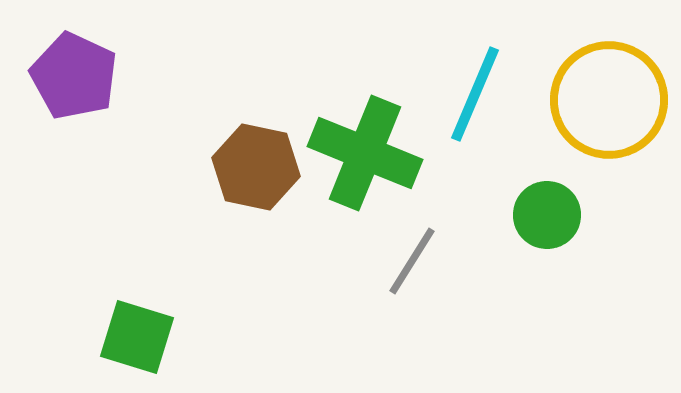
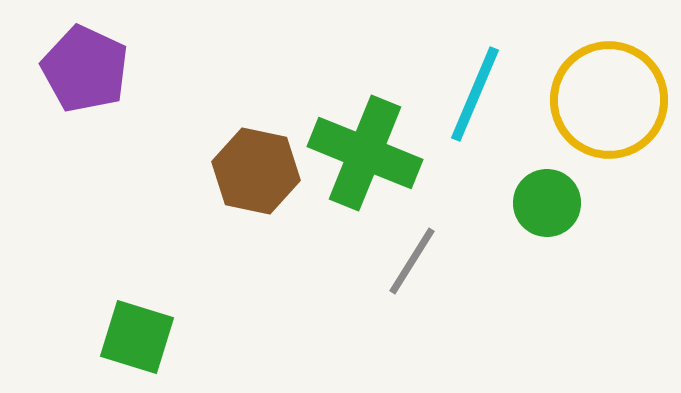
purple pentagon: moved 11 px right, 7 px up
brown hexagon: moved 4 px down
green circle: moved 12 px up
